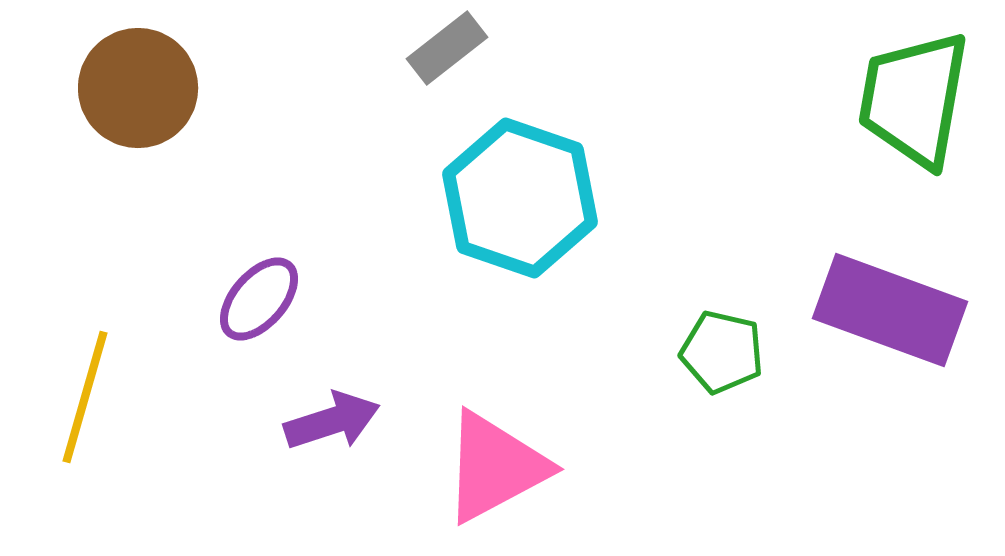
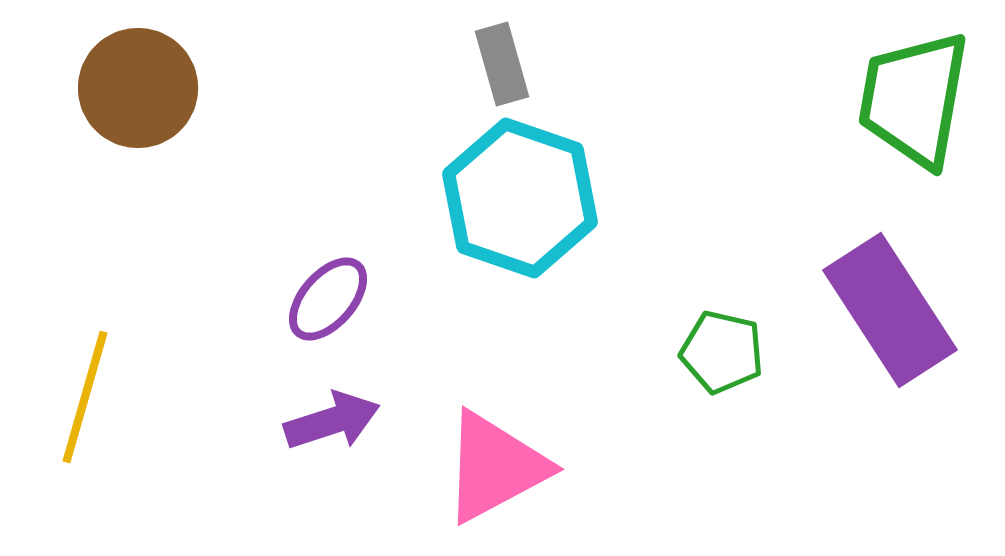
gray rectangle: moved 55 px right, 16 px down; rotated 68 degrees counterclockwise
purple ellipse: moved 69 px right
purple rectangle: rotated 37 degrees clockwise
